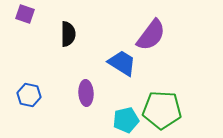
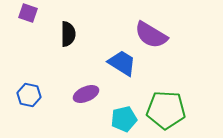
purple square: moved 3 px right, 1 px up
purple semicircle: rotated 84 degrees clockwise
purple ellipse: moved 1 px down; rotated 70 degrees clockwise
green pentagon: moved 4 px right
cyan pentagon: moved 2 px left, 1 px up
